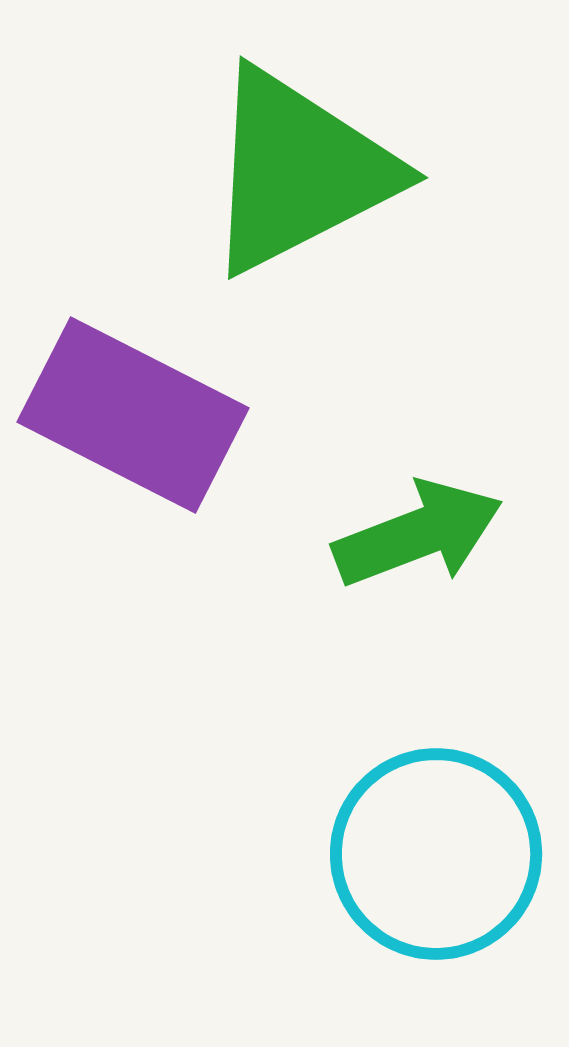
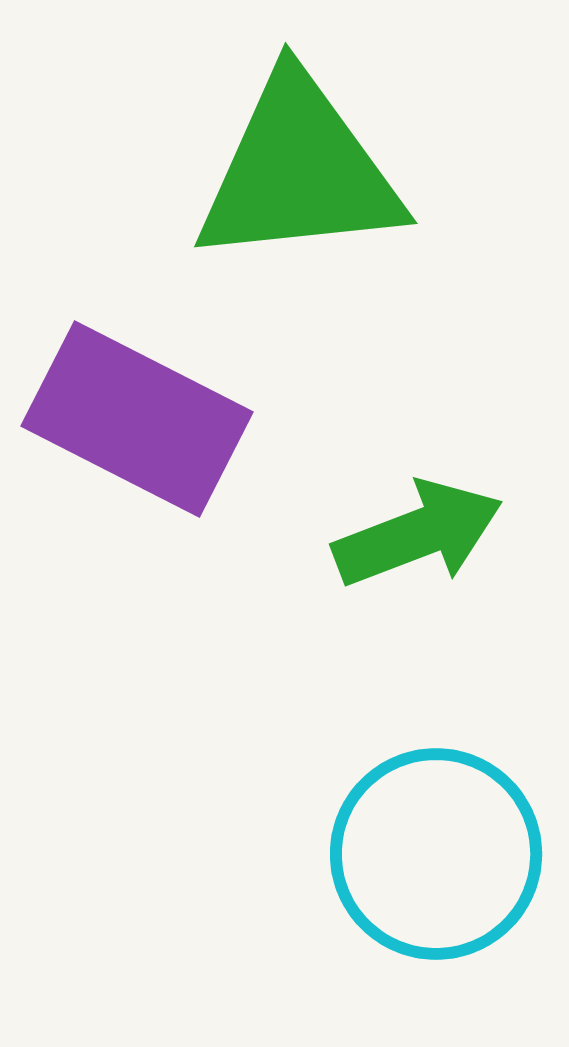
green triangle: rotated 21 degrees clockwise
purple rectangle: moved 4 px right, 4 px down
